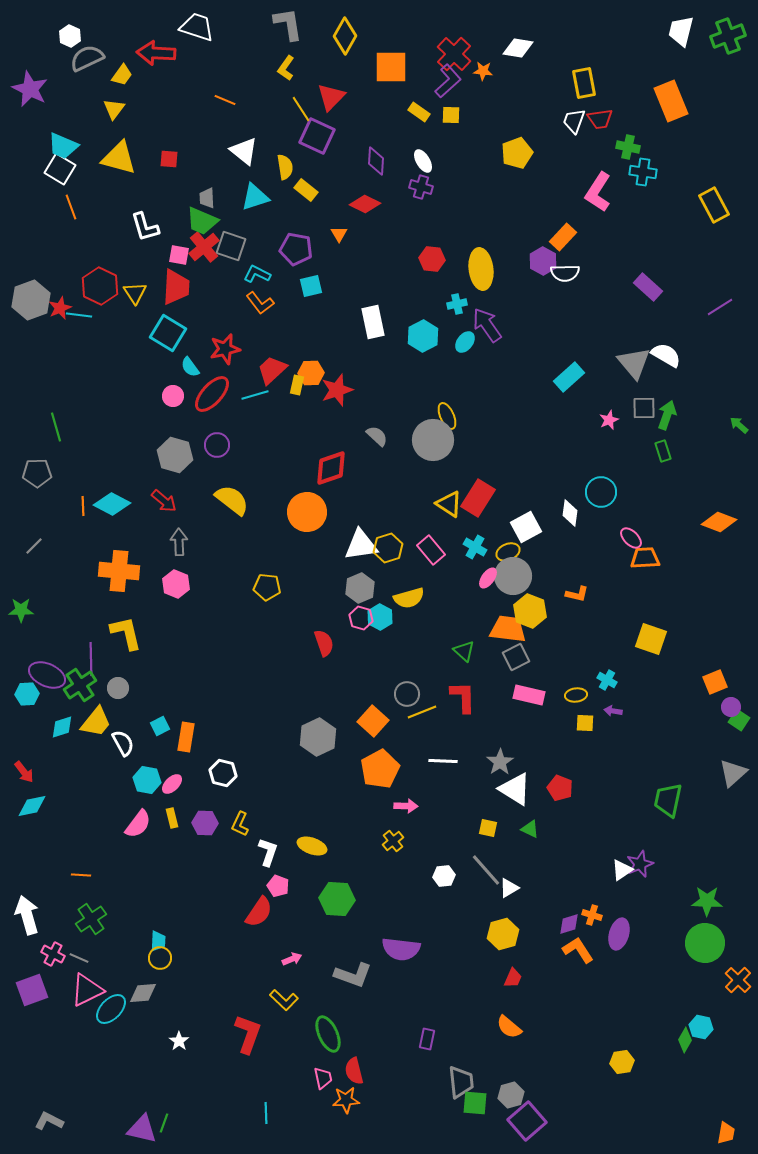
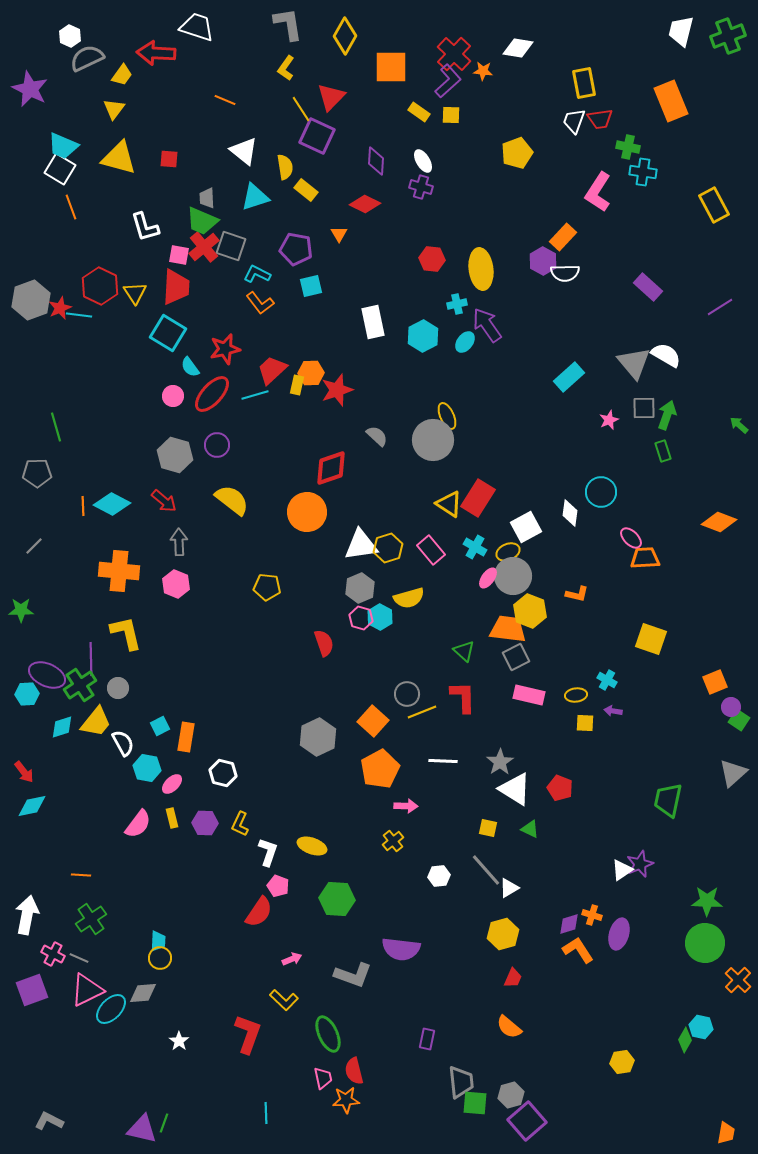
cyan hexagon at (147, 780): moved 12 px up
white hexagon at (444, 876): moved 5 px left
white arrow at (27, 915): rotated 27 degrees clockwise
